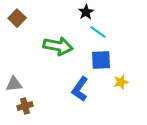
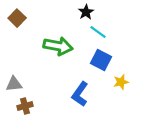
blue square: rotated 30 degrees clockwise
blue L-shape: moved 5 px down
